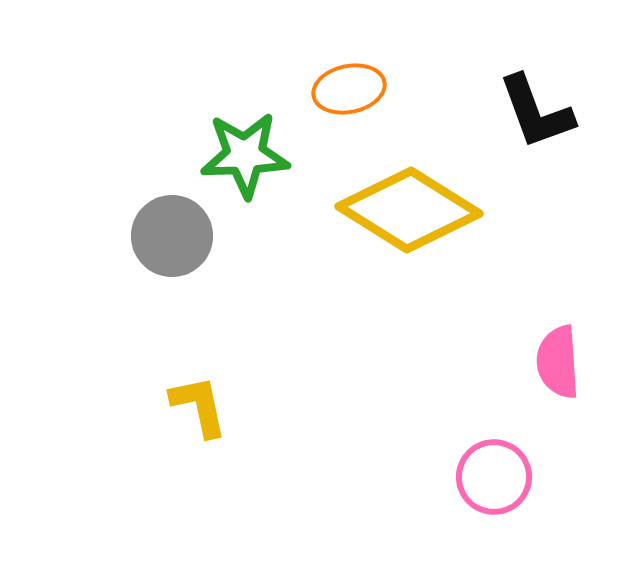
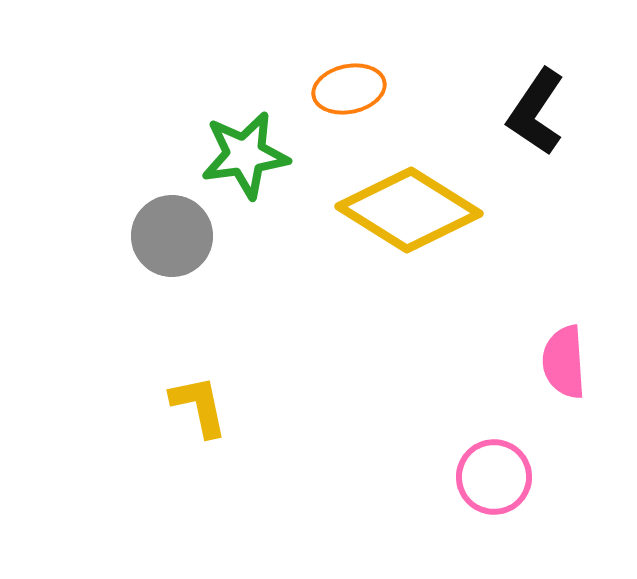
black L-shape: rotated 54 degrees clockwise
green star: rotated 6 degrees counterclockwise
pink semicircle: moved 6 px right
